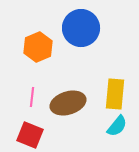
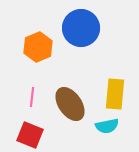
brown ellipse: moved 2 px right, 1 px down; rotated 72 degrees clockwise
cyan semicircle: moved 10 px left; rotated 40 degrees clockwise
